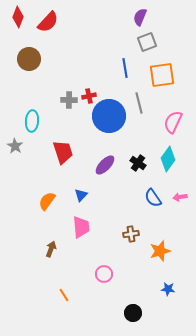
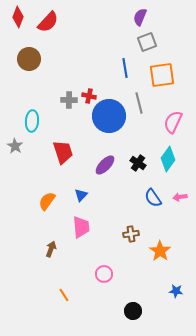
red cross: rotated 24 degrees clockwise
orange star: rotated 20 degrees counterclockwise
blue star: moved 8 px right, 2 px down
black circle: moved 2 px up
